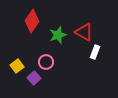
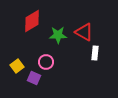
red diamond: rotated 25 degrees clockwise
green star: rotated 18 degrees clockwise
white rectangle: moved 1 px down; rotated 16 degrees counterclockwise
purple square: rotated 24 degrees counterclockwise
